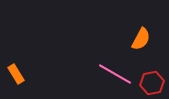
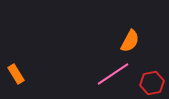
orange semicircle: moved 11 px left, 2 px down
pink line: moved 2 px left; rotated 64 degrees counterclockwise
